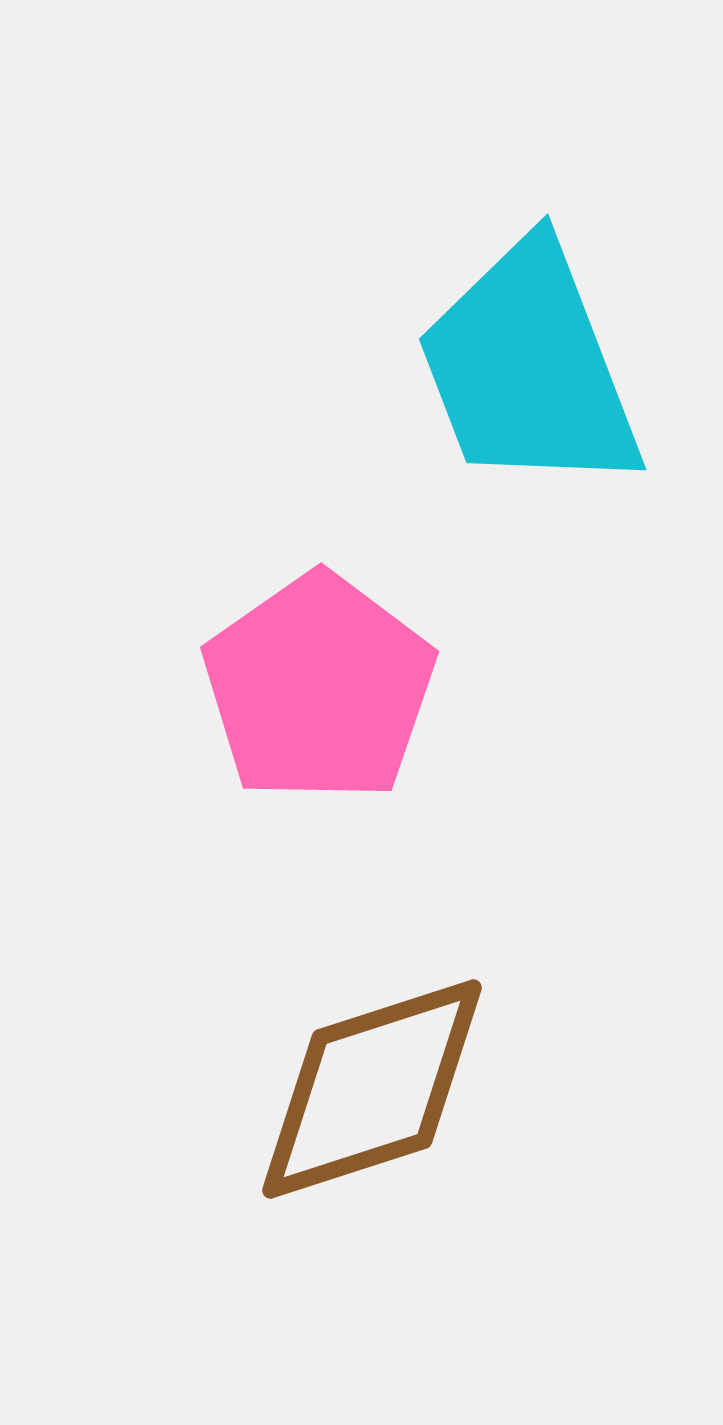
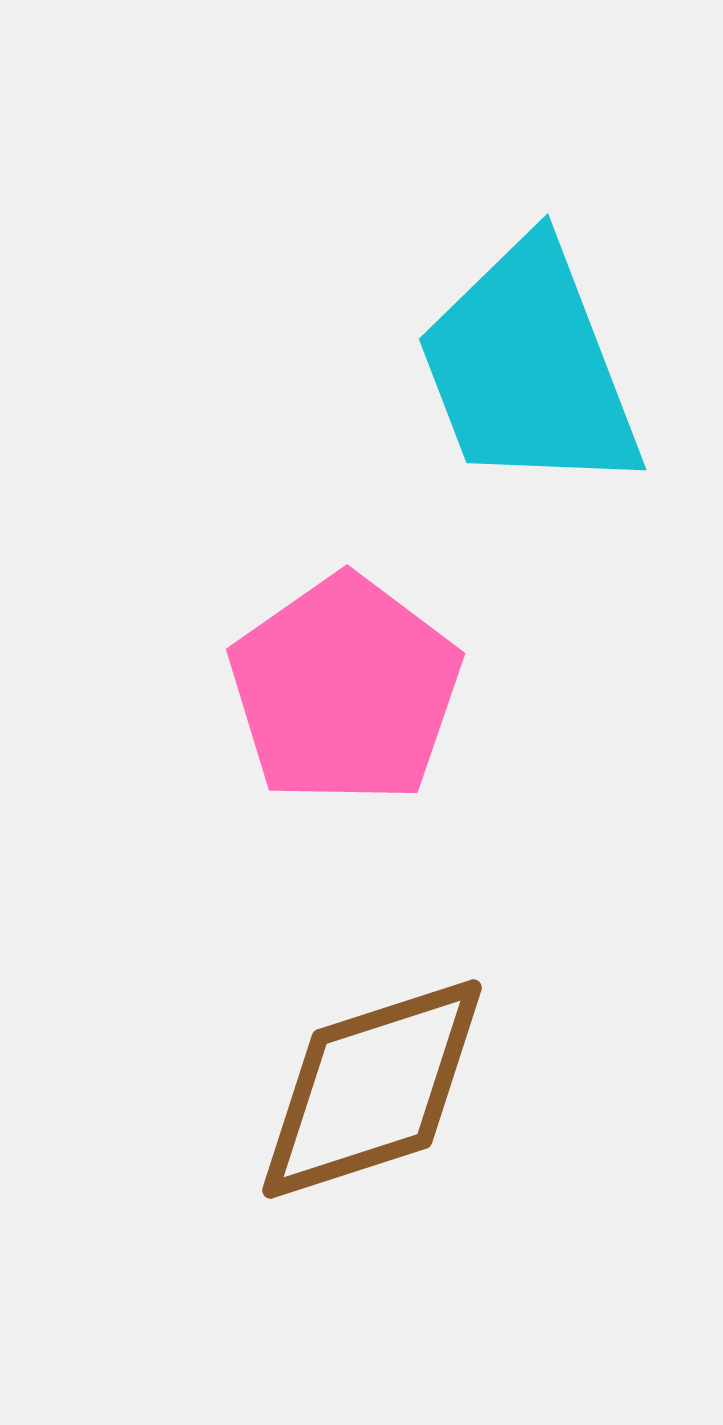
pink pentagon: moved 26 px right, 2 px down
